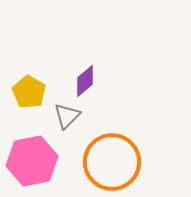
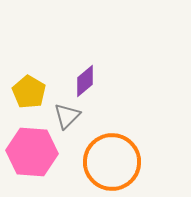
pink hexagon: moved 9 px up; rotated 15 degrees clockwise
